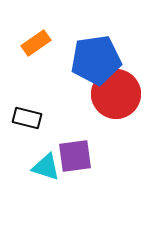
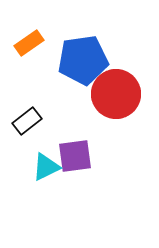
orange rectangle: moved 7 px left
blue pentagon: moved 13 px left
black rectangle: moved 3 px down; rotated 52 degrees counterclockwise
cyan triangle: rotated 44 degrees counterclockwise
